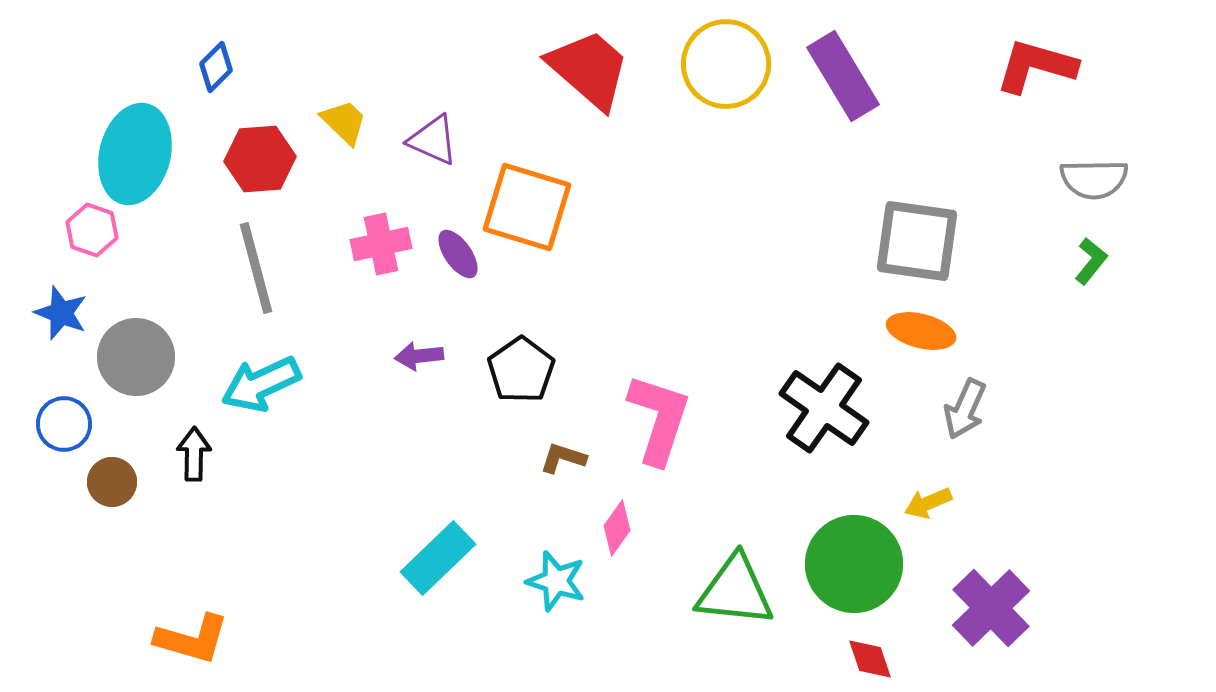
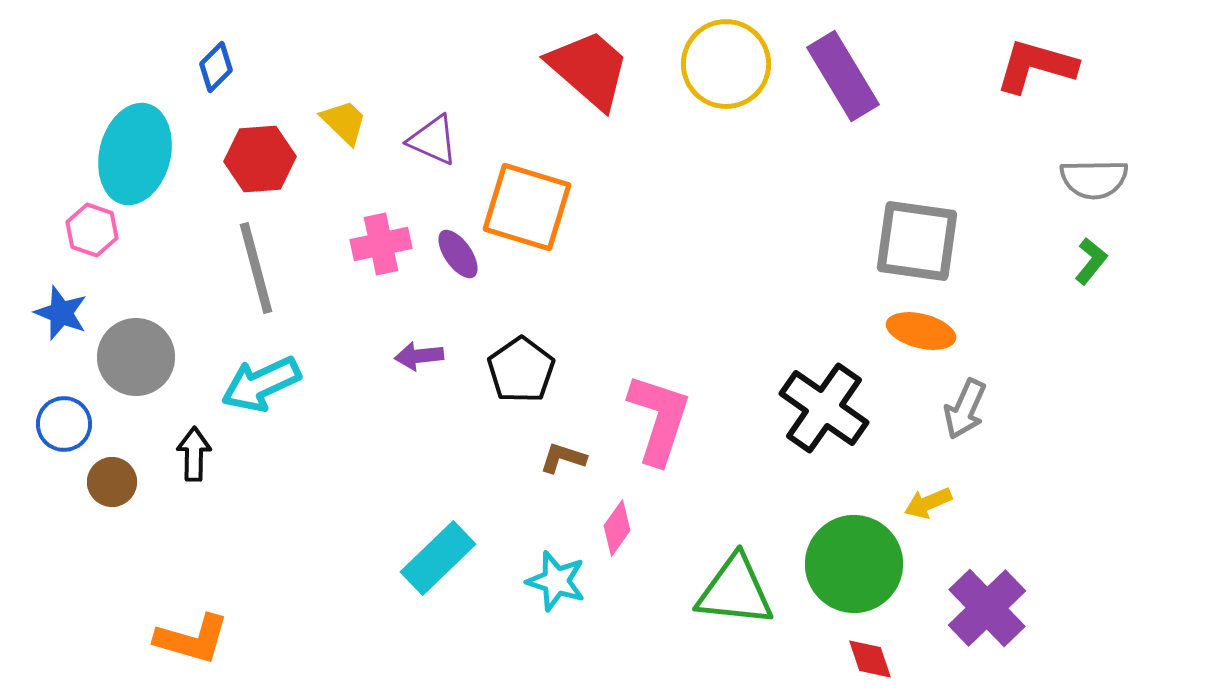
purple cross: moved 4 px left
